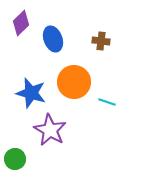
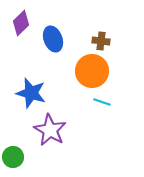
orange circle: moved 18 px right, 11 px up
cyan line: moved 5 px left
green circle: moved 2 px left, 2 px up
